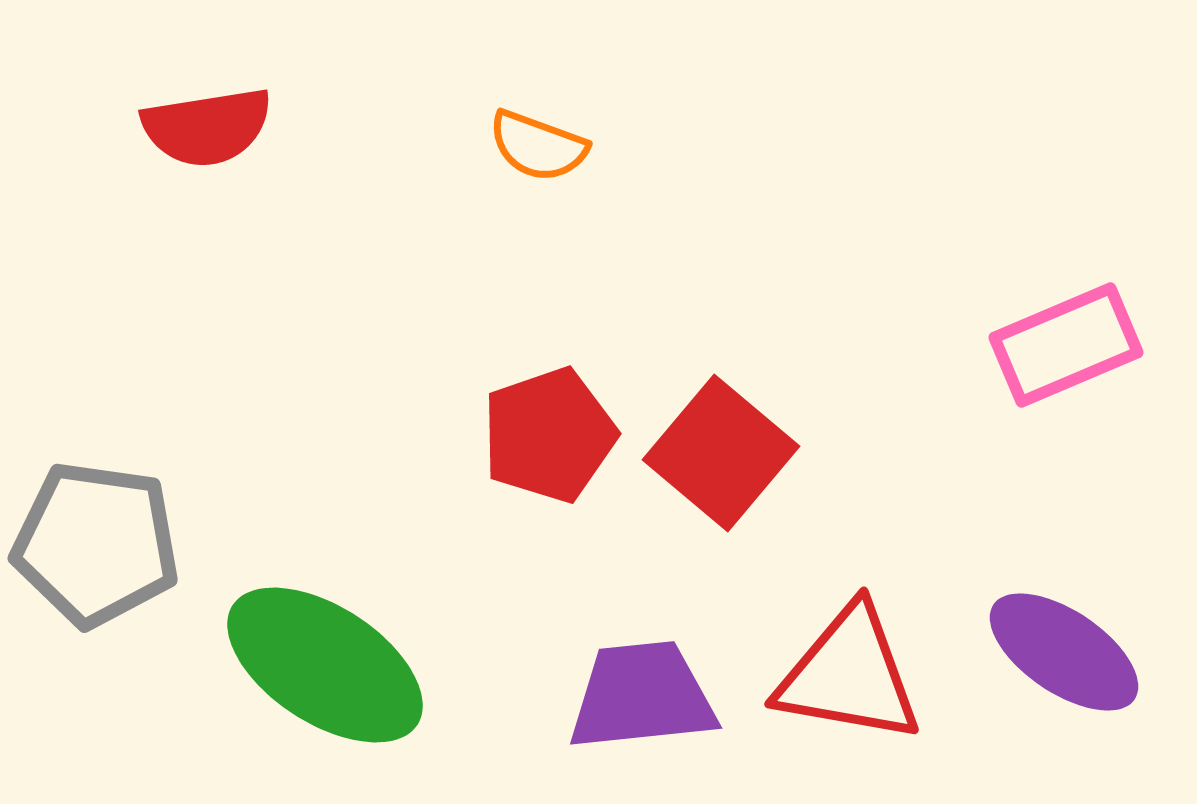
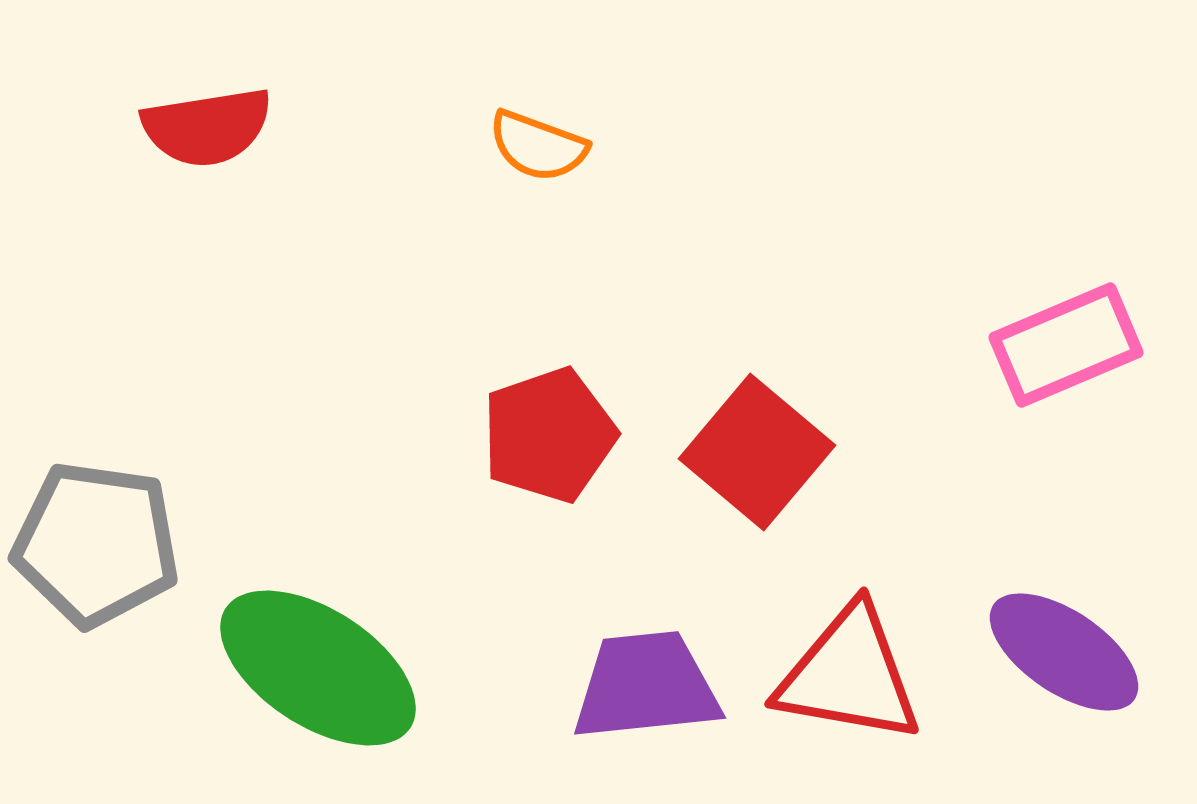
red square: moved 36 px right, 1 px up
green ellipse: moved 7 px left, 3 px down
purple trapezoid: moved 4 px right, 10 px up
